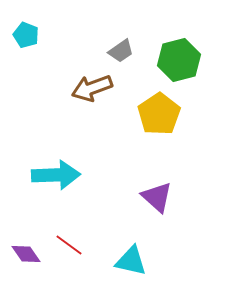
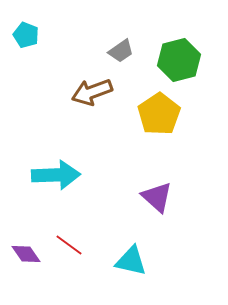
brown arrow: moved 4 px down
